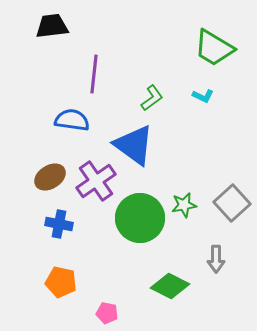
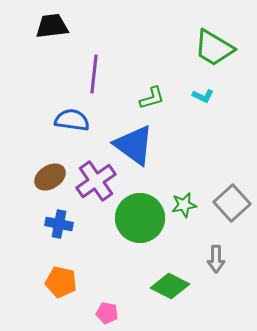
green L-shape: rotated 20 degrees clockwise
